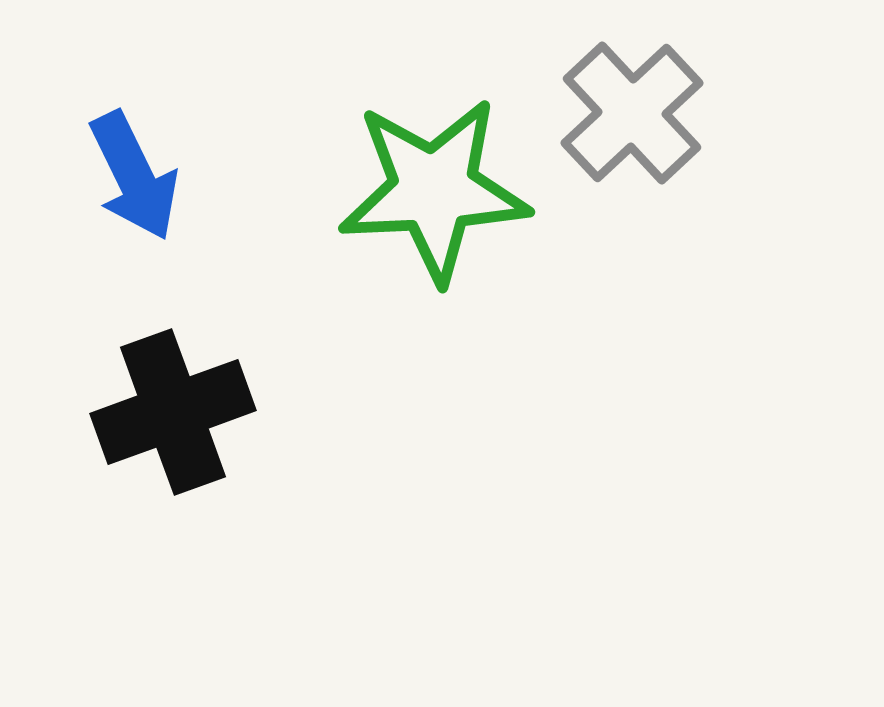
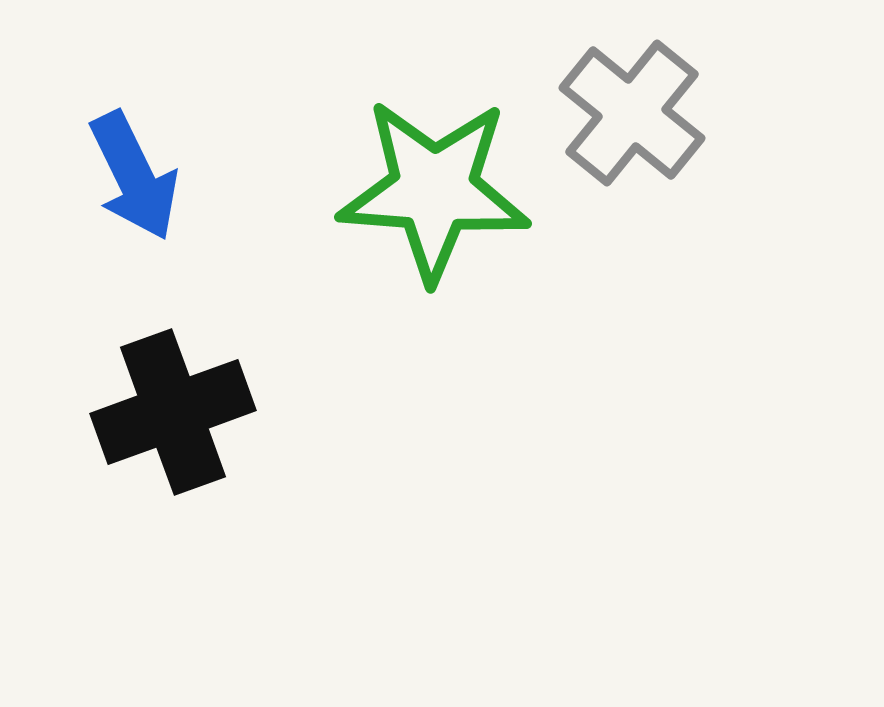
gray cross: rotated 8 degrees counterclockwise
green star: rotated 7 degrees clockwise
